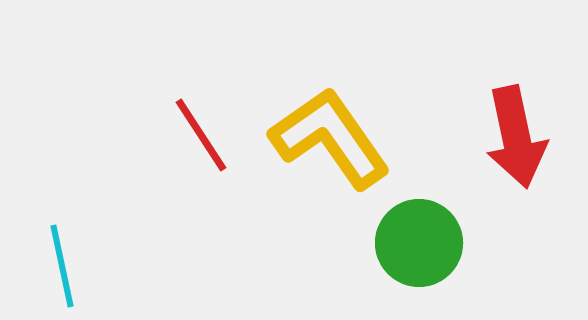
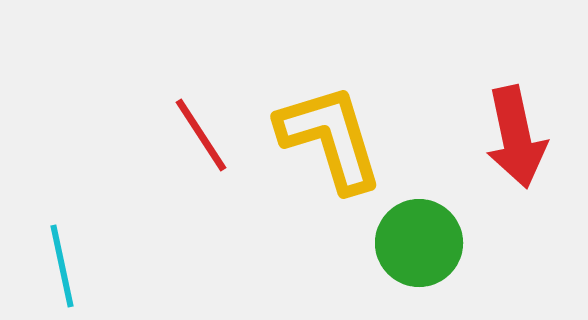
yellow L-shape: rotated 18 degrees clockwise
